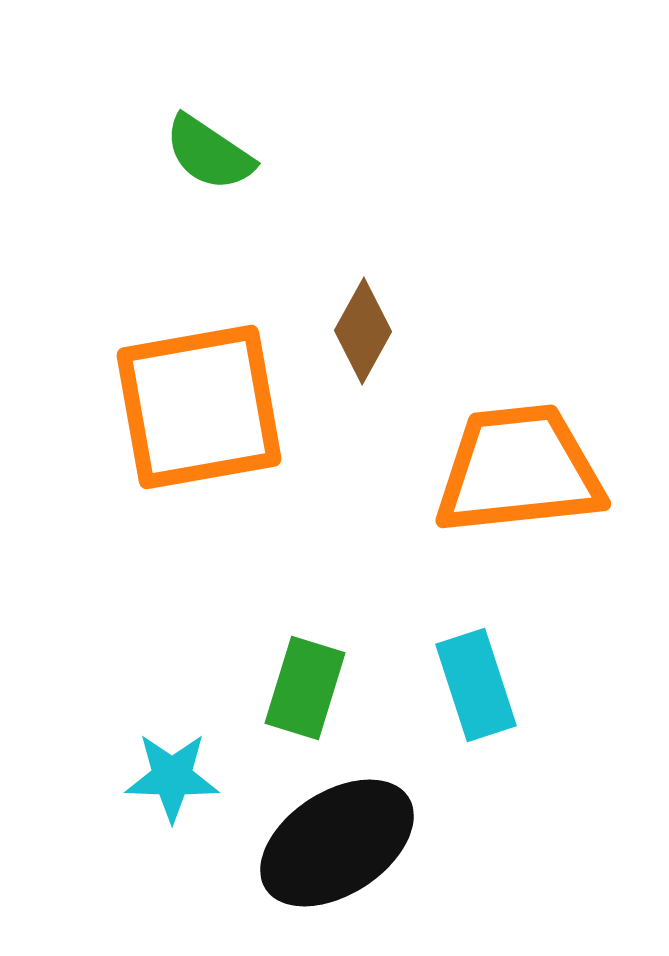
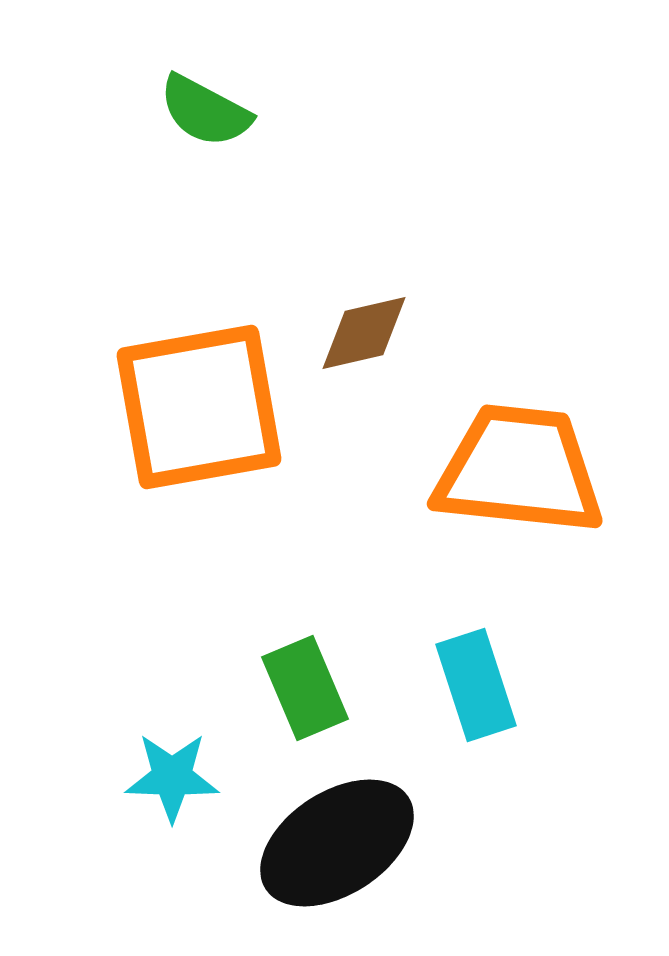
green semicircle: moved 4 px left, 42 px up; rotated 6 degrees counterclockwise
brown diamond: moved 1 px right, 2 px down; rotated 48 degrees clockwise
orange trapezoid: rotated 12 degrees clockwise
green rectangle: rotated 40 degrees counterclockwise
